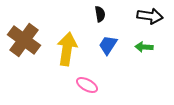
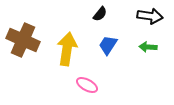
black semicircle: rotated 49 degrees clockwise
brown cross: moved 1 px left; rotated 12 degrees counterclockwise
green arrow: moved 4 px right
